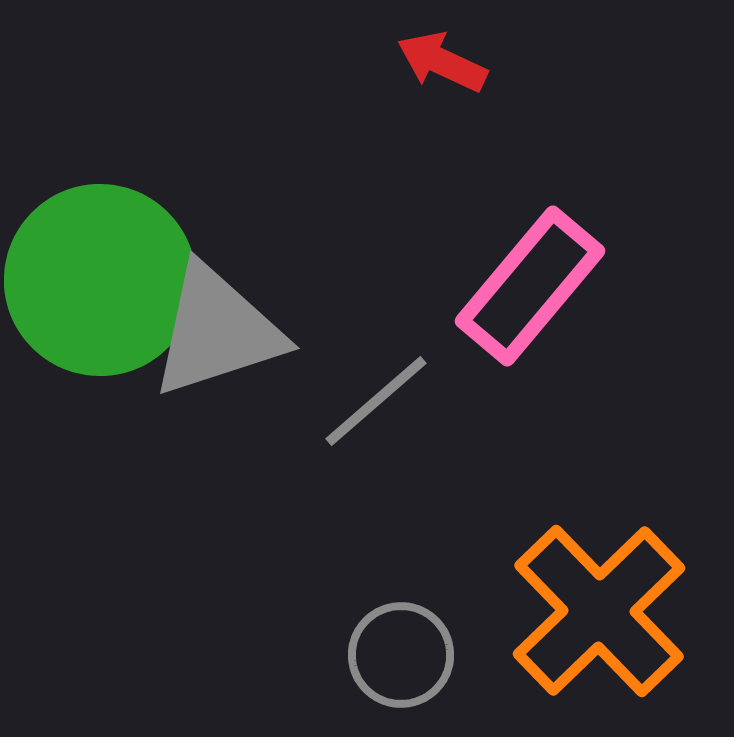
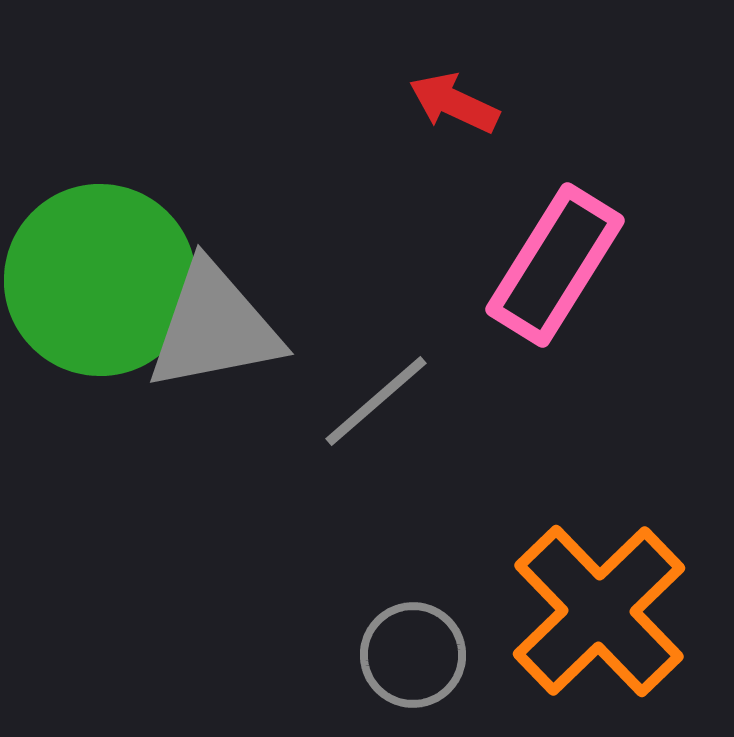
red arrow: moved 12 px right, 41 px down
pink rectangle: moved 25 px right, 21 px up; rotated 8 degrees counterclockwise
gray triangle: moved 3 px left, 4 px up; rotated 7 degrees clockwise
gray circle: moved 12 px right
